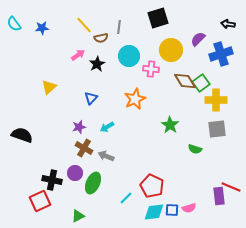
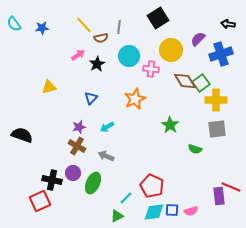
black square: rotated 15 degrees counterclockwise
yellow triangle: rotated 28 degrees clockwise
brown cross: moved 7 px left, 2 px up
purple circle: moved 2 px left
pink semicircle: moved 2 px right, 3 px down
green triangle: moved 39 px right
